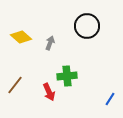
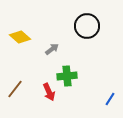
yellow diamond: moved 1 px left
gray arrow: moved 2 px right, 6 px down; rotated 32 degrees clockwise
brown line: moved 4 px down
